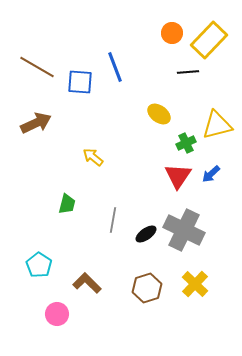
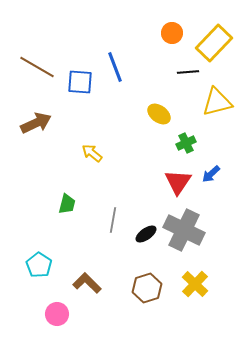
yellow rectangle: moved 5 px right, 3 px down
yellow triangle: moved 23 px up
yellow arrow: moved 1 px left, 4 px up
red triangle: moved 6 px down
